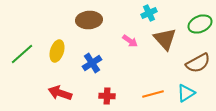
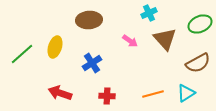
yellow ellipse: moved 2 px left, 4 px up
